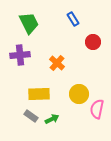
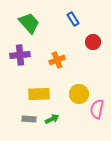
green trapezoid: rotated 15 degrees counterclockwise
orange cross: moved 3 px up; rotated 28 degrees clockwise
gray rectangle: moved 2 px left, 3 px down; rotated 32 degrees counterclockwise
